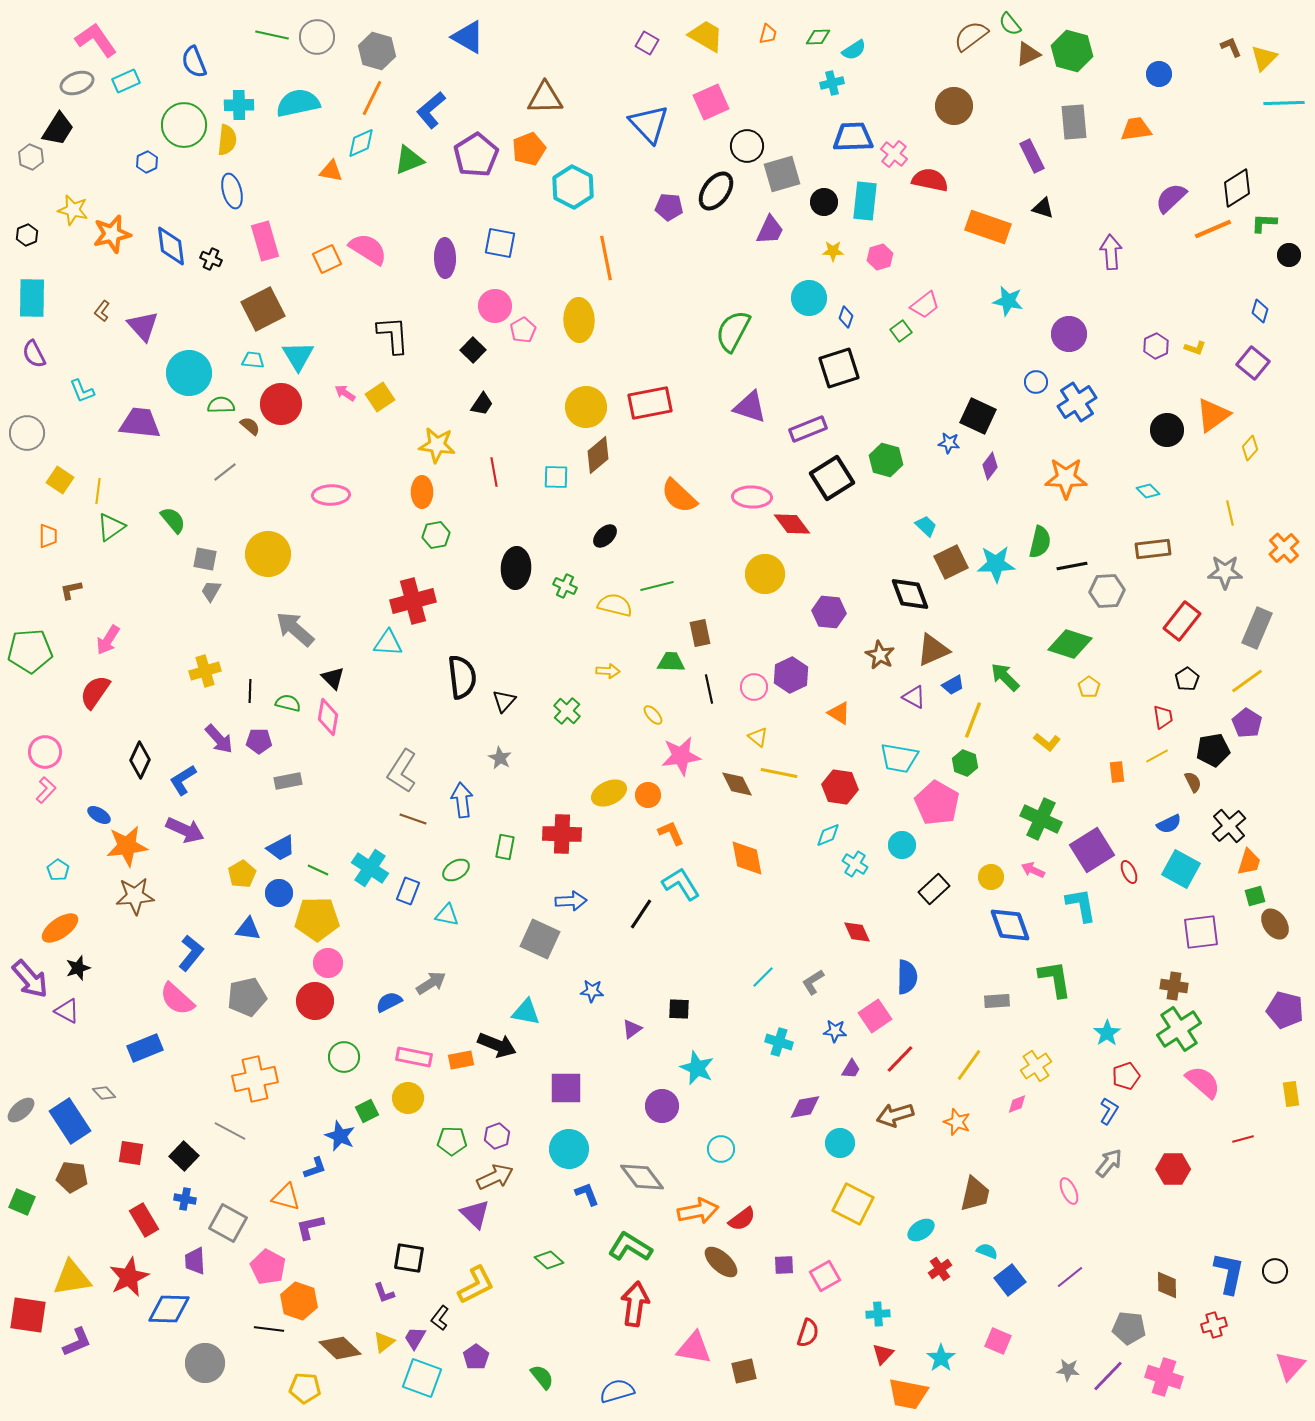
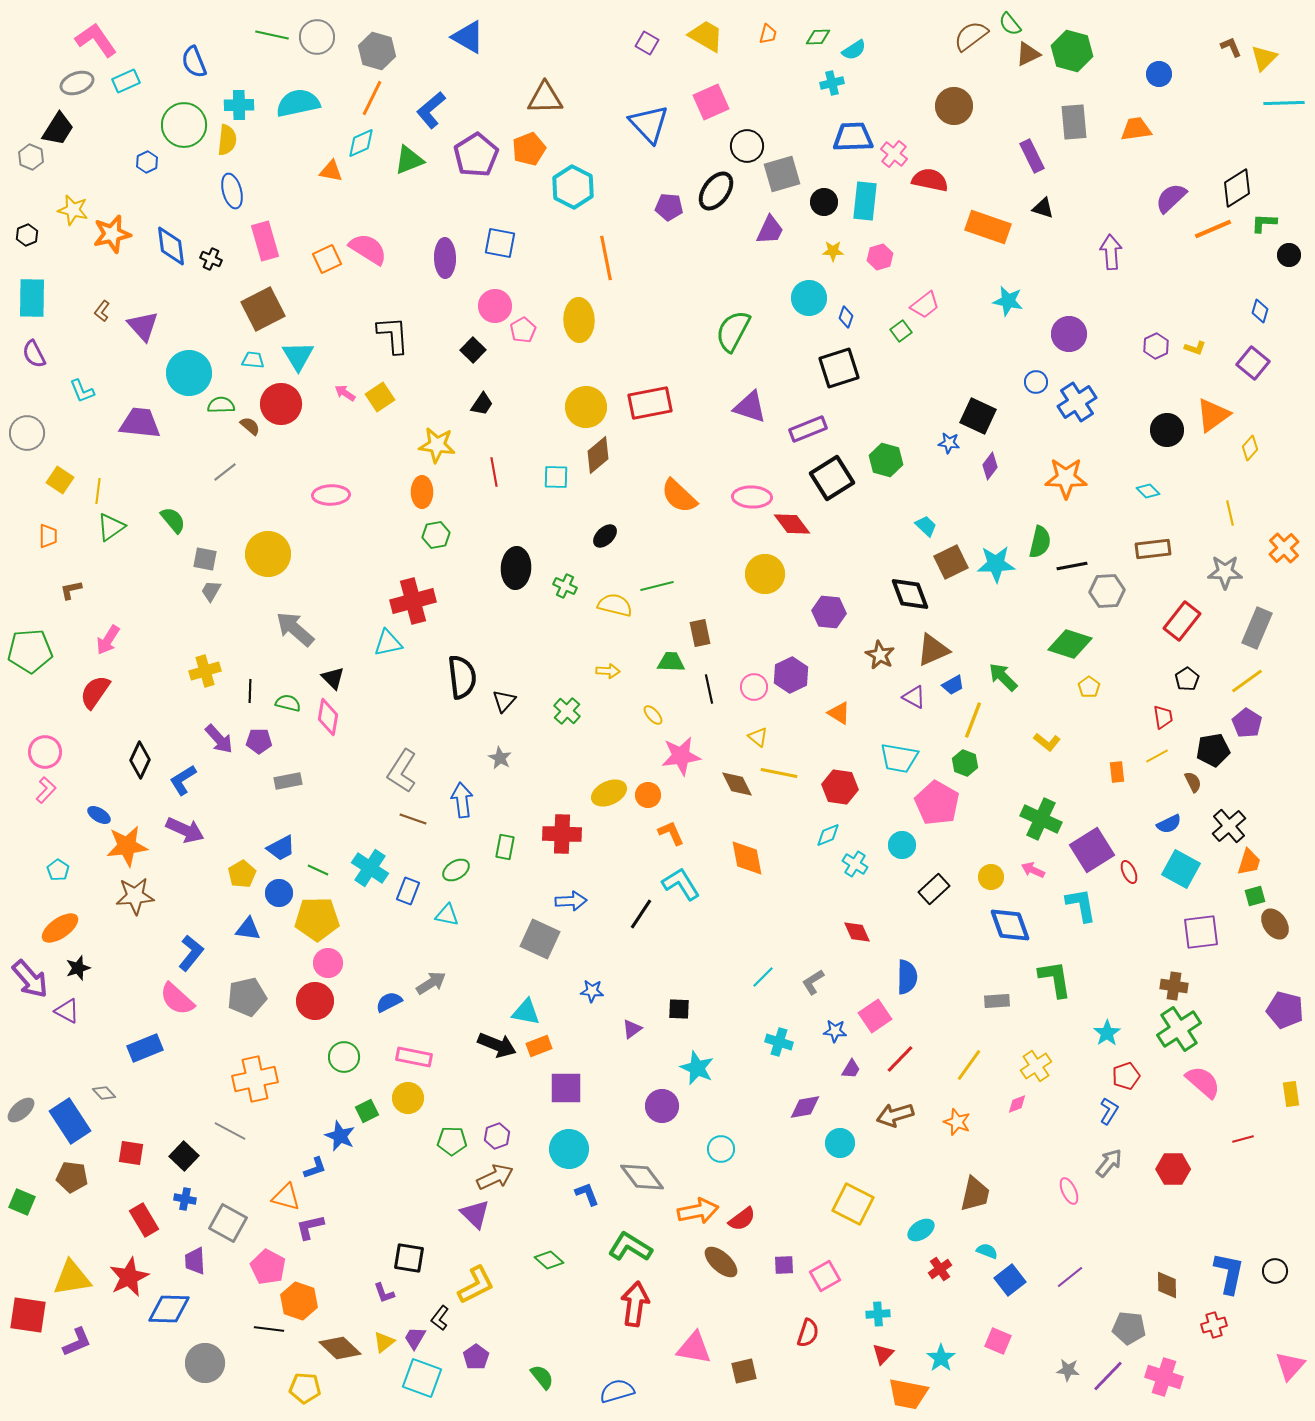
cyan triangle at (388, 643): rotated 16 degrees counterclockwise
green arrow at (1005, 677): moved 2 px left
orange rectangle at (461, 1060): moved 78 px right, 14 px up; rotated 10 degrees counterclockwise
